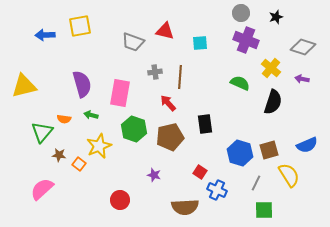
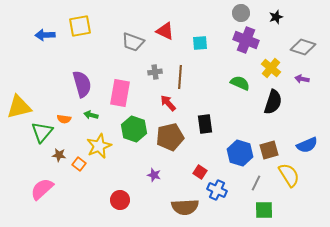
red triangle: rotated 12 degrees clockwise
yellow triangle: moved 5 px left, 21 px down
